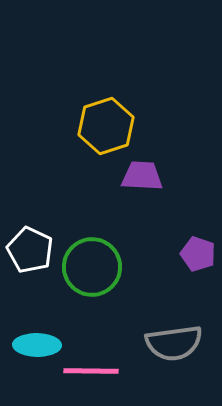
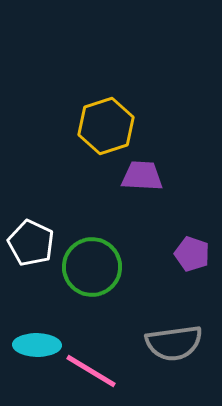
white pentagon: moved 1 px right, 7 px up
purple pentagon: moved 6 px left
pink line: rotated 30 degrees clockwise
